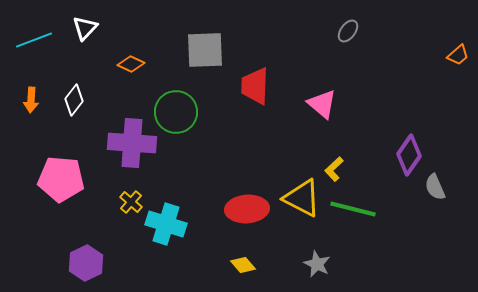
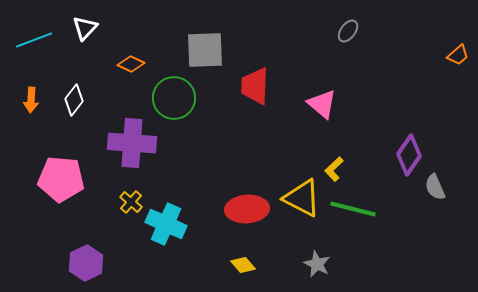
green circle: moved 2 px left, 14 px up
cyan cross: rotated 6 degrees clockwise
